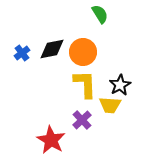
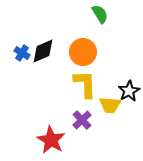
black diamond: moved 9 px left, 2 px down; rotated 12 degrees counterclockwise
blue cross: rotated 21 degrees counterclockwise
black star: moved 9 px right, 6 px down
